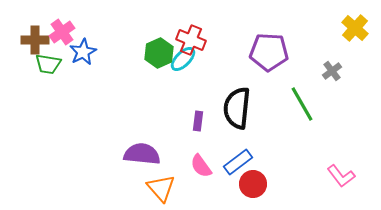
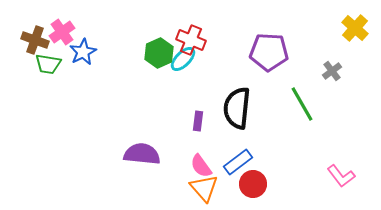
brown cross: rotated 20 degrees clockwise
orange triangle: moved 43 px right
